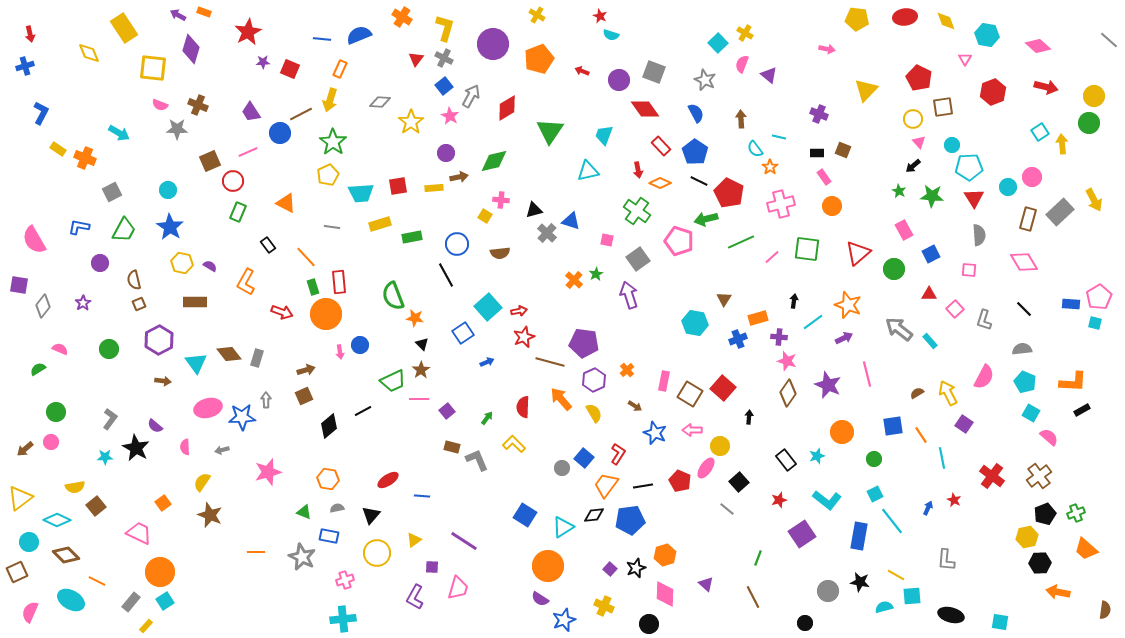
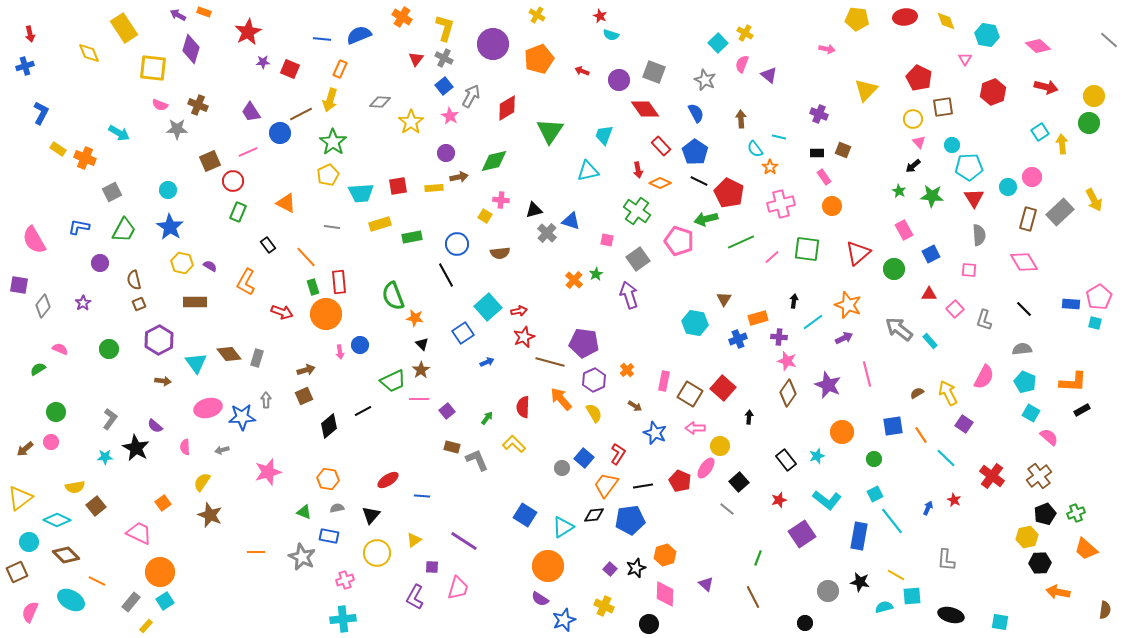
pink arrow at (692, 430): moved 3 px right, 2 px up
cyan line at (942, 458): moved 4 px right; rotated 35 degrees counterclockwise
